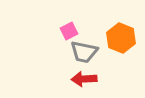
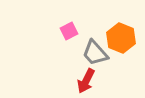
gray trapezoid: moved 11 px right, 1 px down; rotated 36 degrees clockwise
red arrow: moved 2 px right, 2 px down; rotated 60 degrees counterclockwise
